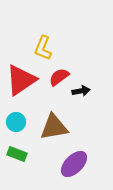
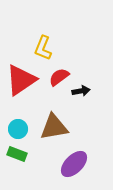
cyan circle: moved 2 px right, 7 px down
